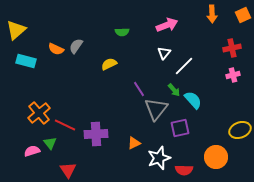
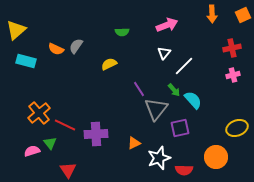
yellow ellipse: moved 3 px left, 2 px up
